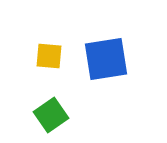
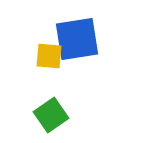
blue square: moved 29 px left, 20 px up
